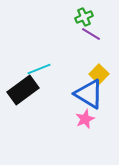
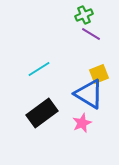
green cross: moved 2 px up
cyan line: rotated 10 degrees counterclockwise
yellow square: rotated 24 degrees clockwise
black rectangle: moved 19 px right, 23 px down
pink star: moved 3 px left, 4 px down
